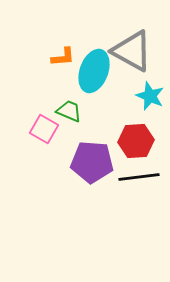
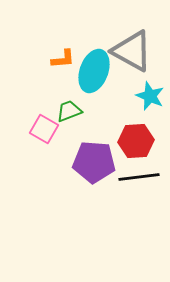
orange L-shape: moved 2 px down
green trapezoid: rotated 44 degrees counterclockwise
purple pentagon: moved 2 px right
